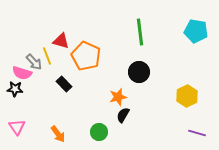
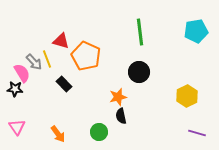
cyan pentagon: rotated 20 degrees counterclockwise
yellow line: moved 3 px down
pink semicircle: rotated 138 degrees counterclockwise
black semicircle: moved 2 px left, 1 px down; rotated 42 degrees counterclockwise
